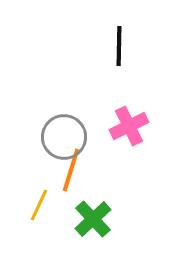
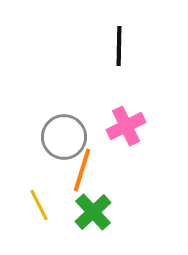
pink cross: moved 3 px left
orange line: moved 11 px right
yellow line: rotated 52 degrees counterclockwise
green cross: moved 7 px up
